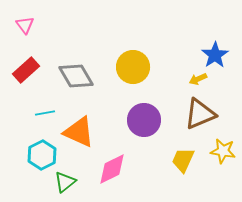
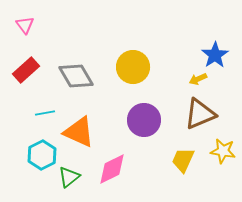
green triangle: moved 4 px right, 5 px up
